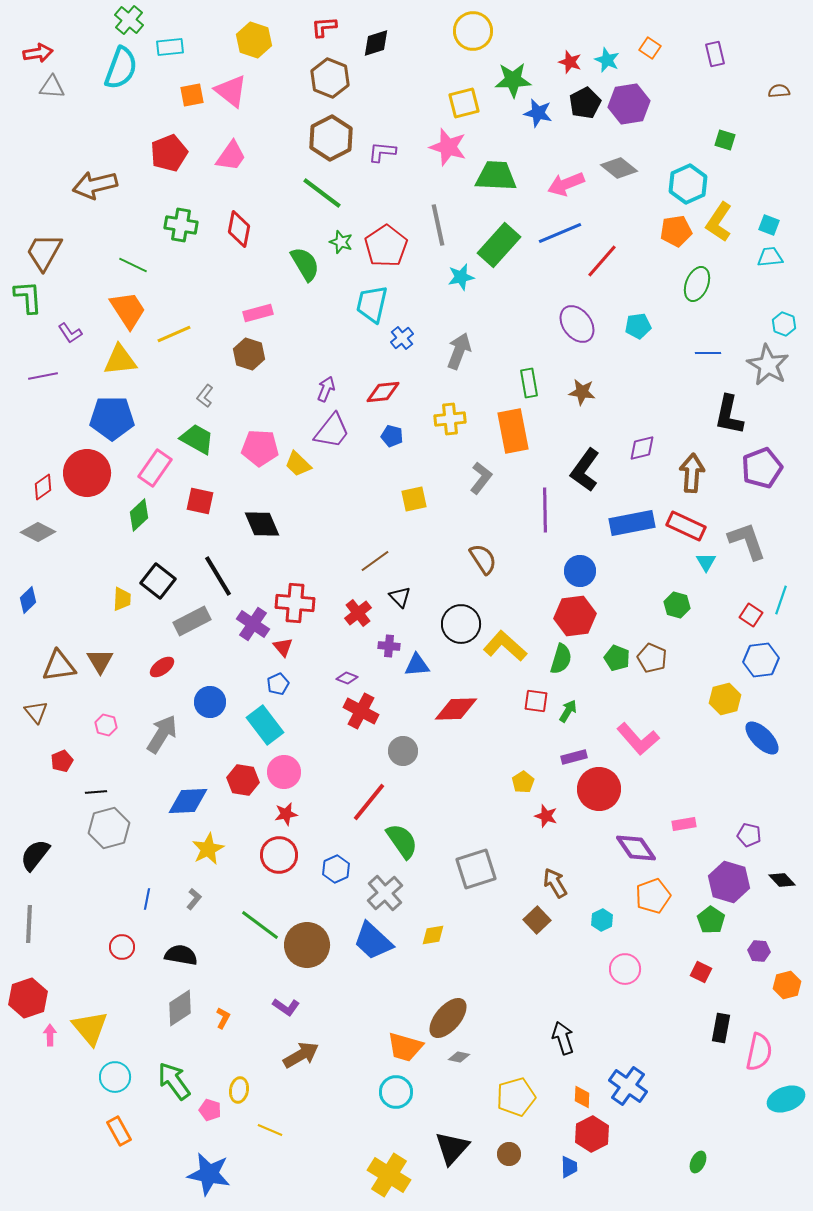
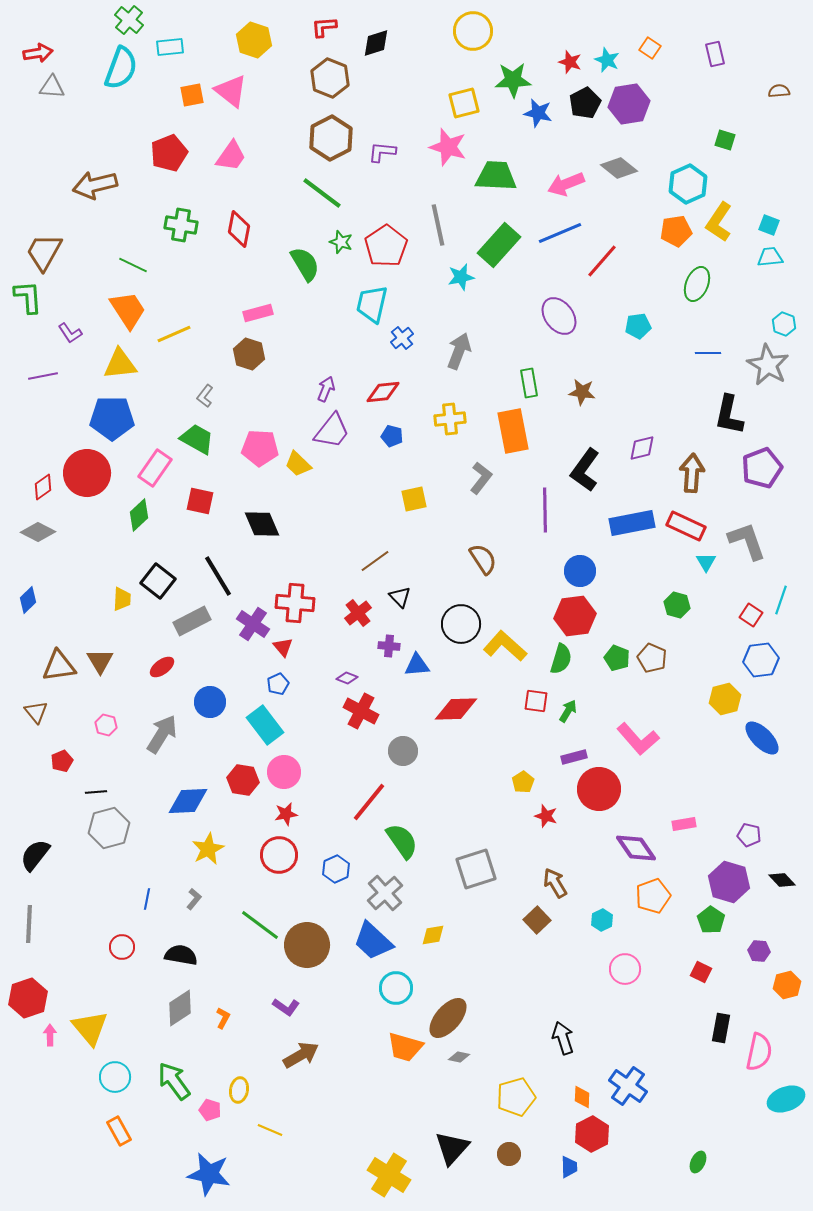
purple ellipse at (577, 324): moved 18 px left, 8 px up
yellow triangle at (120, 360): moved 4 px down
cyan circle at (396, 1092): moved 104 px up
